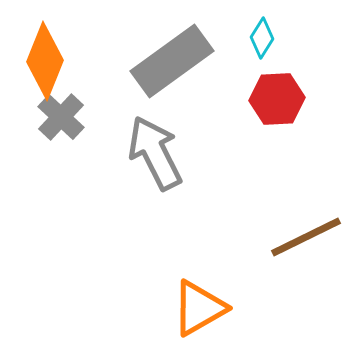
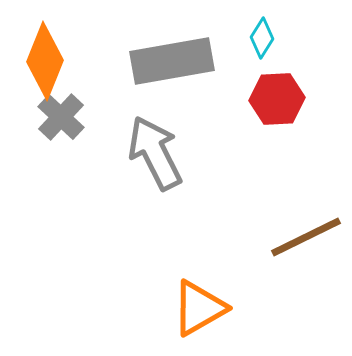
gray rectangle: rotated 26 degrees clockwise
